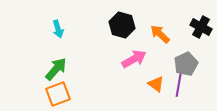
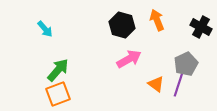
cyan arrow: moved 13 px left; rotated 24 degrees counterclockwise
orange arrow: moved 3 px left, 14 px up; rotated 25 degrees clockwise
pink arrow: moved 5 px left
green arrow: moved 2 px right, 1 px down
purple line: rotated 8 degrees clockwise
